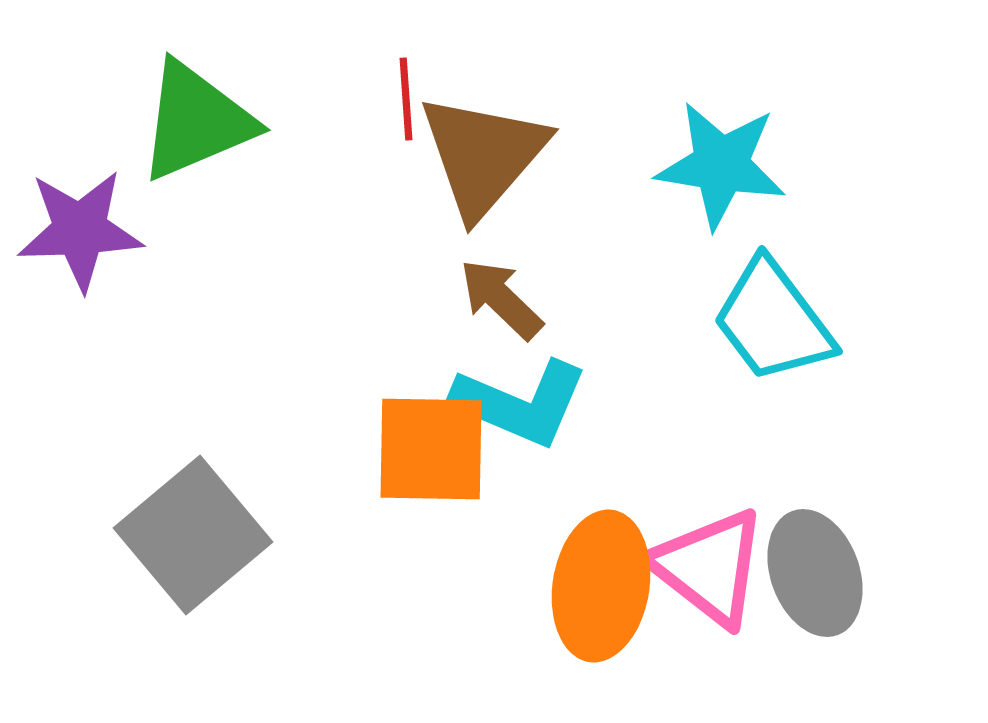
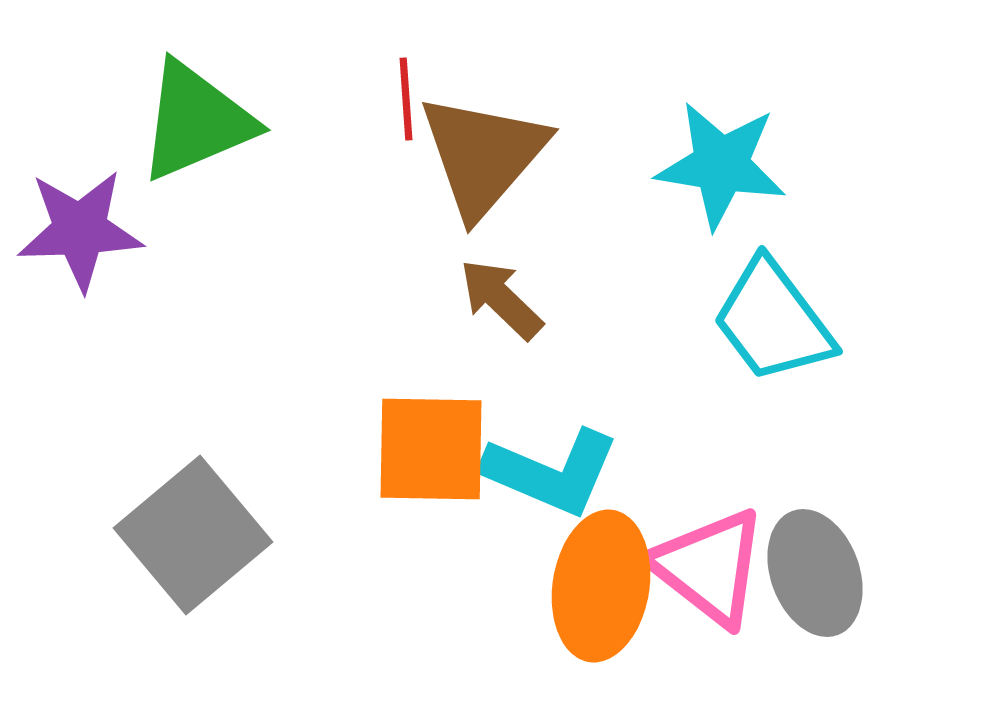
cyan L-shape: moved 31 px right, 69 px down
